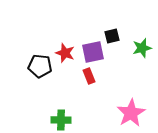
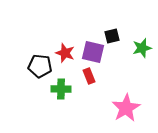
purple square: rotated 25 degrees clockwise
pink star: moved 5 px left, 5 px up
green cross: moved 31 px up
